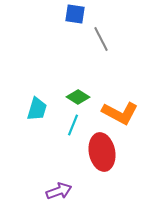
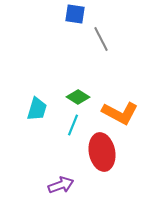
purple arrow: moved 2 px right, 6 px up
